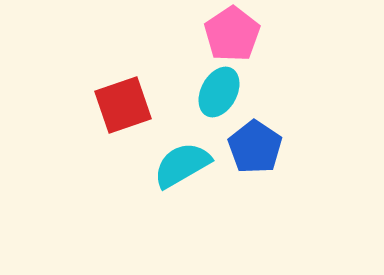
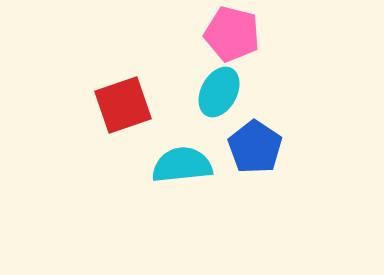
pink pentagon: rotated 24 degrees counterclockwise
cyan semicircle: rotated 24 degrees clockwise
